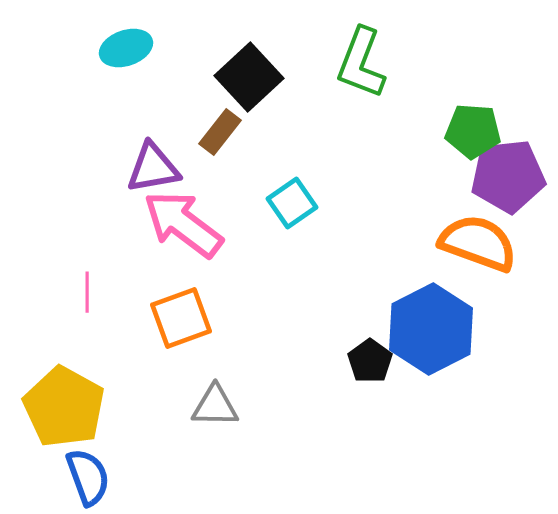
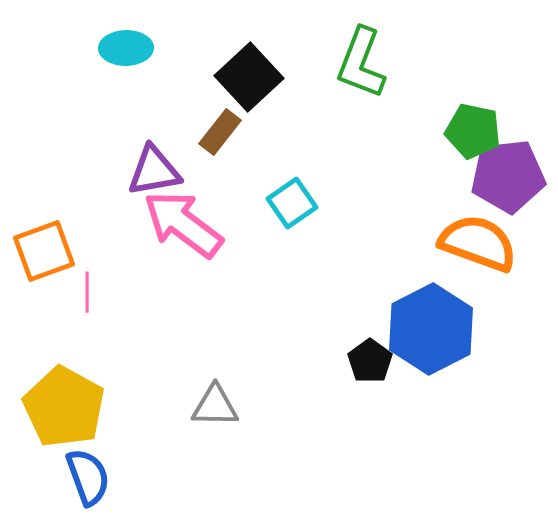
cyan ellipse: rotated 18 degrees clockwise
green pentagon: rotated 8 degrees clockwise
purple triangle: moved 1 px right, 3 px down
orange square: moved 137 px left, 67 px up
